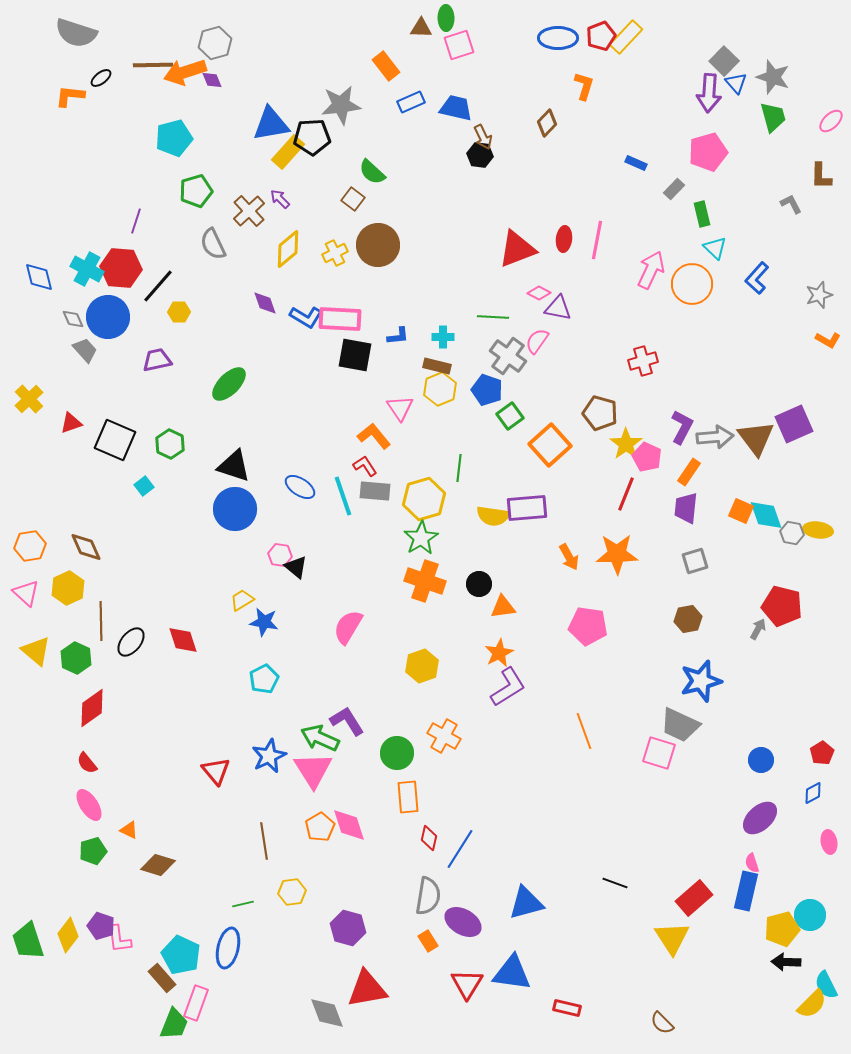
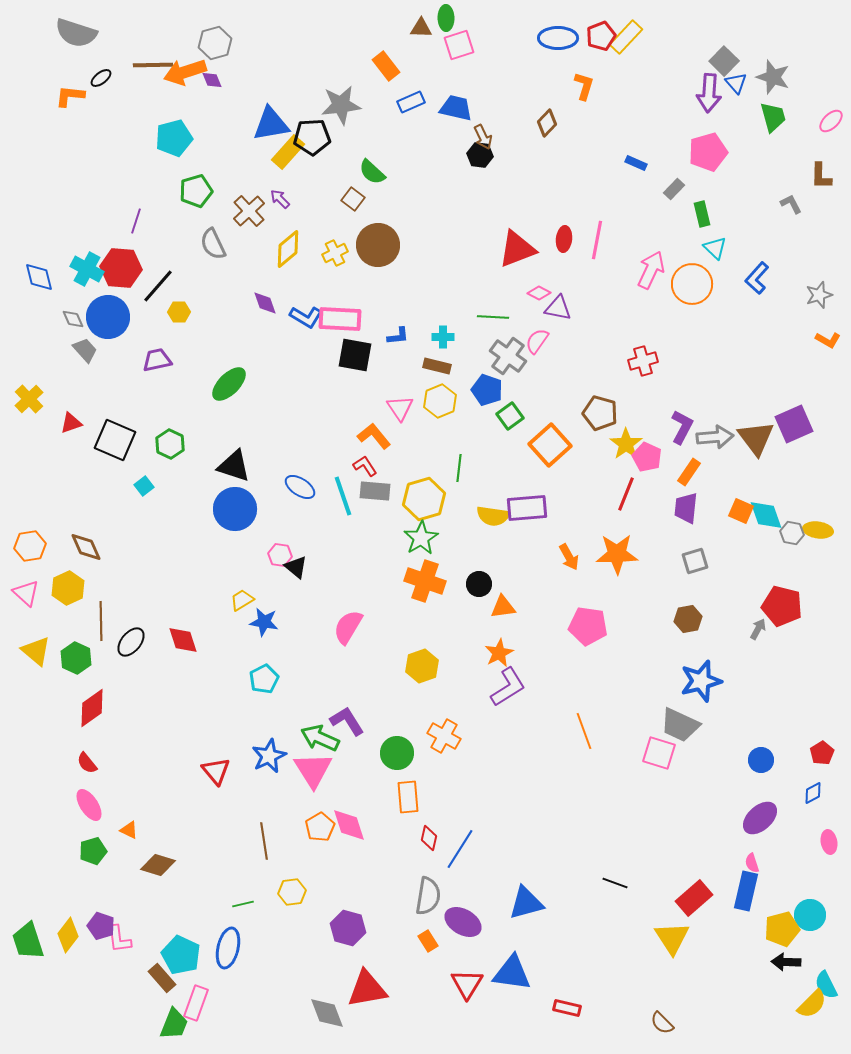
yellow hexagon at (440, 389): moved 12 px down
